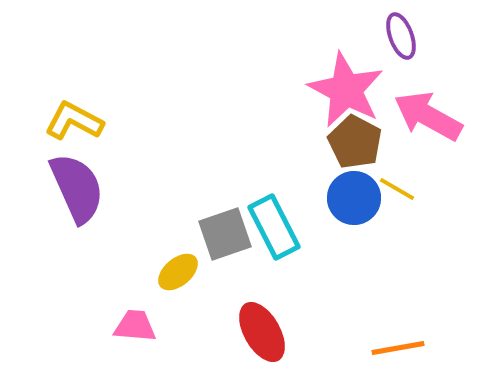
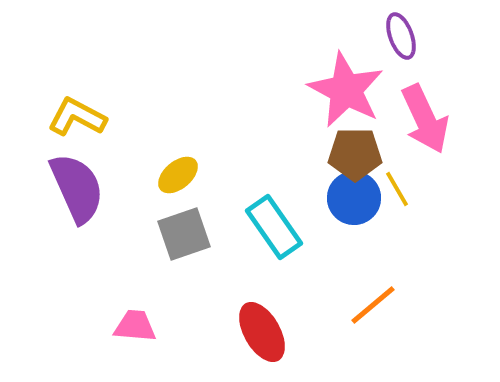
pink arrow: moved 3 px left, 3 px down; rotated 144 degrees counterclockwise
yellow L-shape: moved 3 px right, 4 px up
brown pentagon: moved 12 px down; rotated 28 degrees counterclockwise
yellow line: rotated 30 degrees clockwise
cyan rectangle: rotated 8 degrees counterclockwise
gray square: moved 41 px left
yellow ellipse: moved 97 px up
orange line: moved 25 px left, 43 px up; rotated 30 degrees counterclockwise
